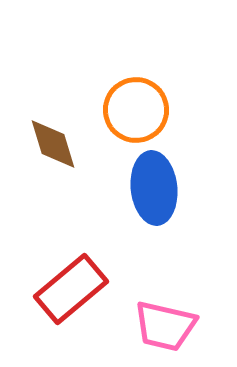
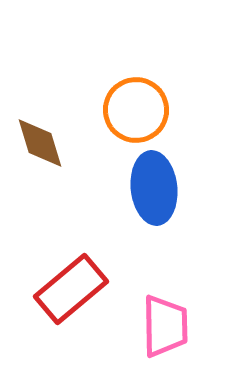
brown diamond: moved 13 px left, 1 px up
pink trapezoid: rotated 104 degrees counterclockwise
